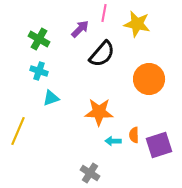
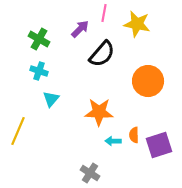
orange circle: moved 1 px left, 2 px down
cyan triangle: moved 1 px down; rotated 30 degrees counterclockwise
